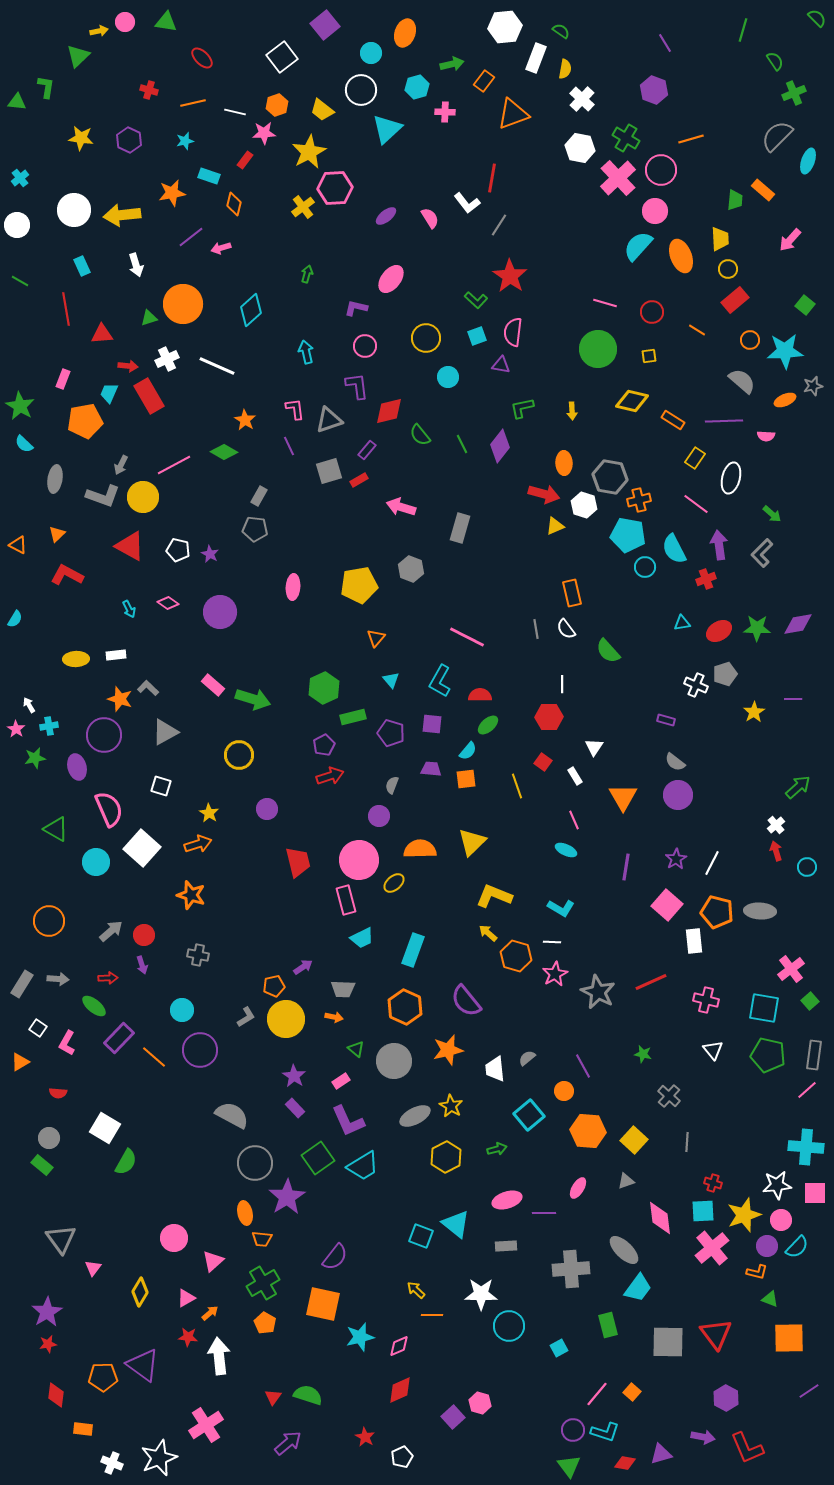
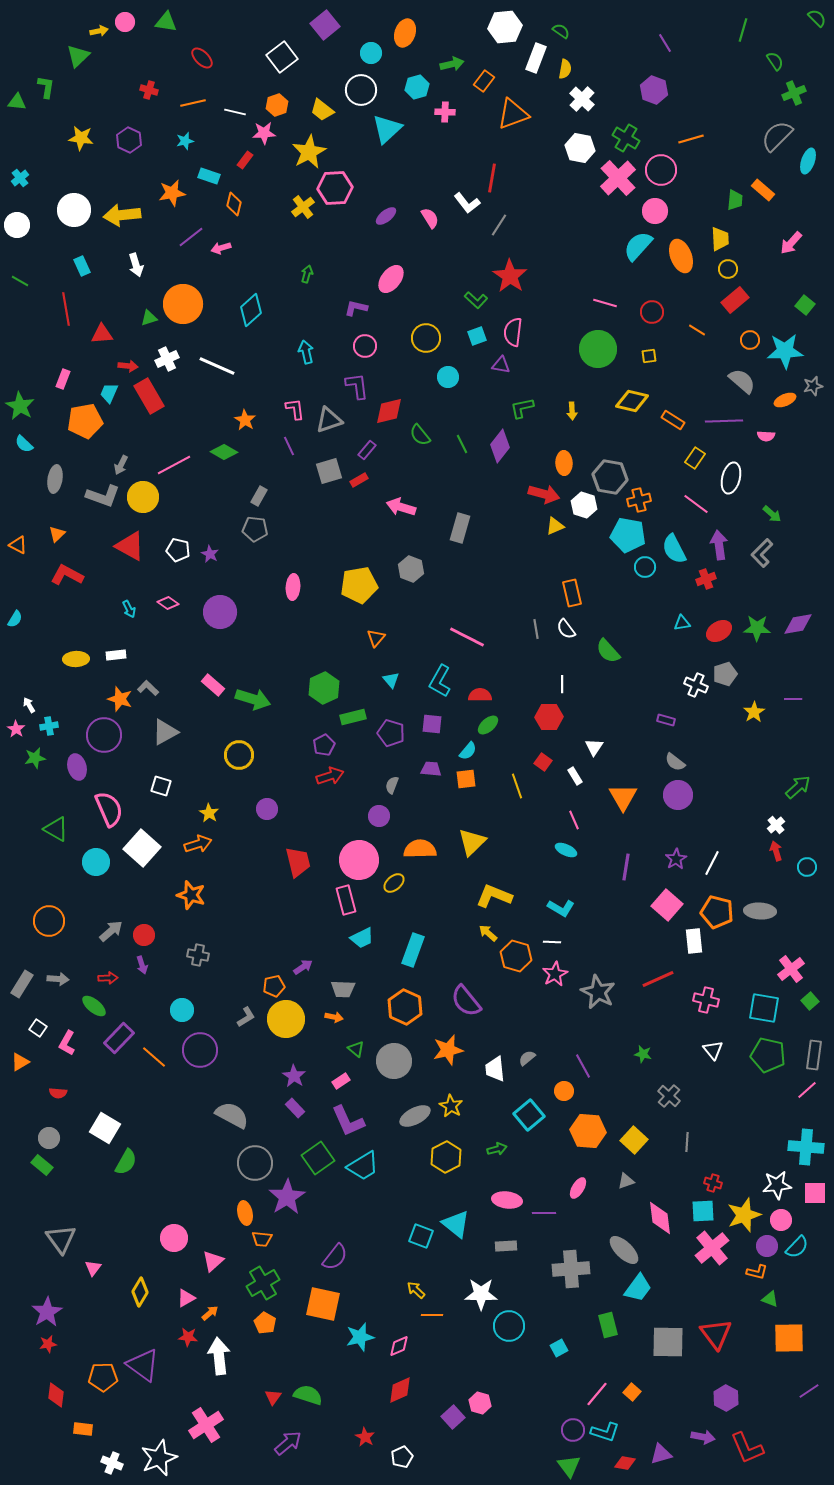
pink arrow at (790, 240): moved 1 px right, 3 px down
red line at (651, 982): moved 7 px right, 3 px up
pink ellipse at (507, 1200): rotated 24 degrees clockwise
